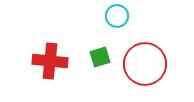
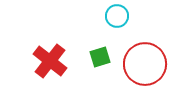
red cross: rotated 32 degrees clockwise
